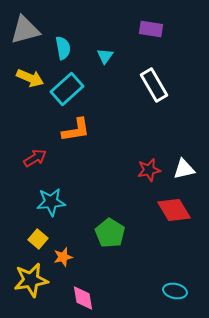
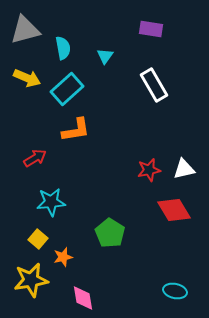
yellow arrow: moved 3 px left
